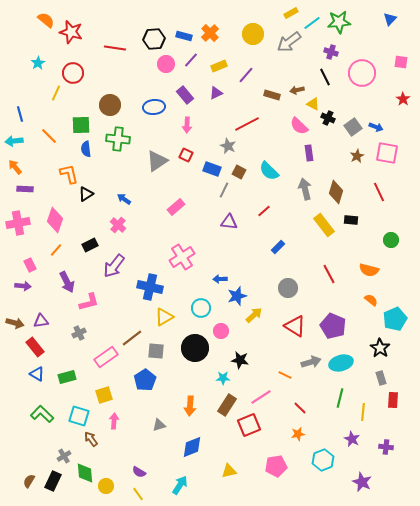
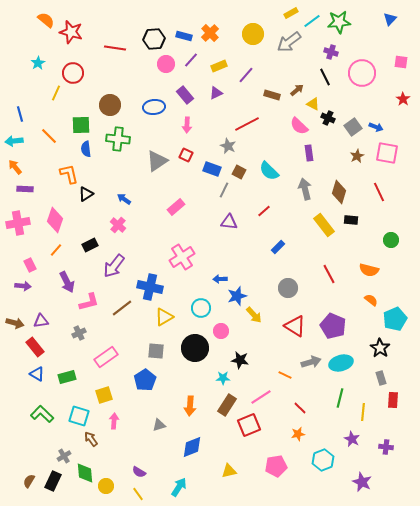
cyan line at (312, 23): moved 2 px up
brown arrow at (297, 90): rotated 152 degrees clockwise
brown diamond at (336, 192): moved 3 px right
yellow arrow at (254, 315): rotated 90 degrees clockwise
brown line at (132, 338): moved 10 px left, 30 px up
cyan arrow at (180, 485): moved 1 px left, 2 px down
